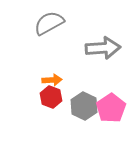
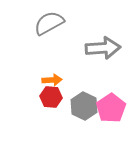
red hexagon: rotated 15 degrees counterclockwise
